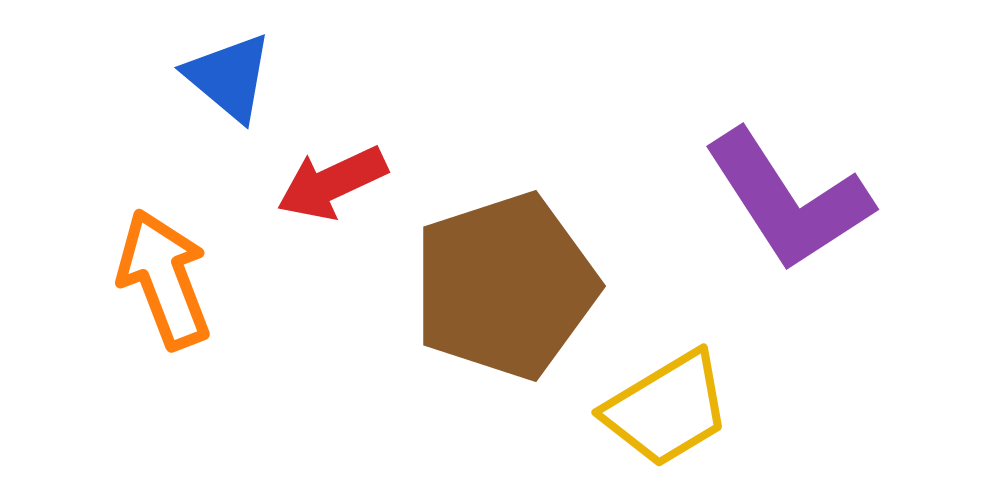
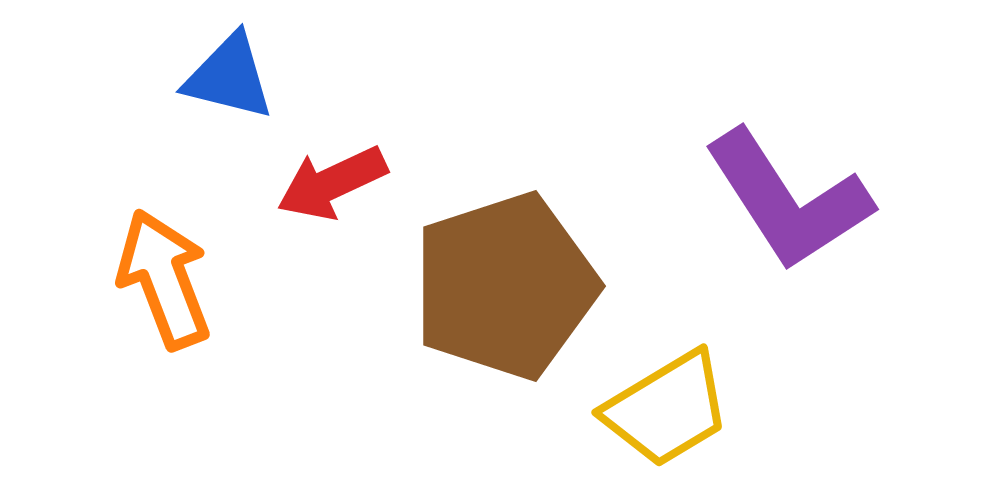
blue triangle: rotated 26 degrees counterclockwise
